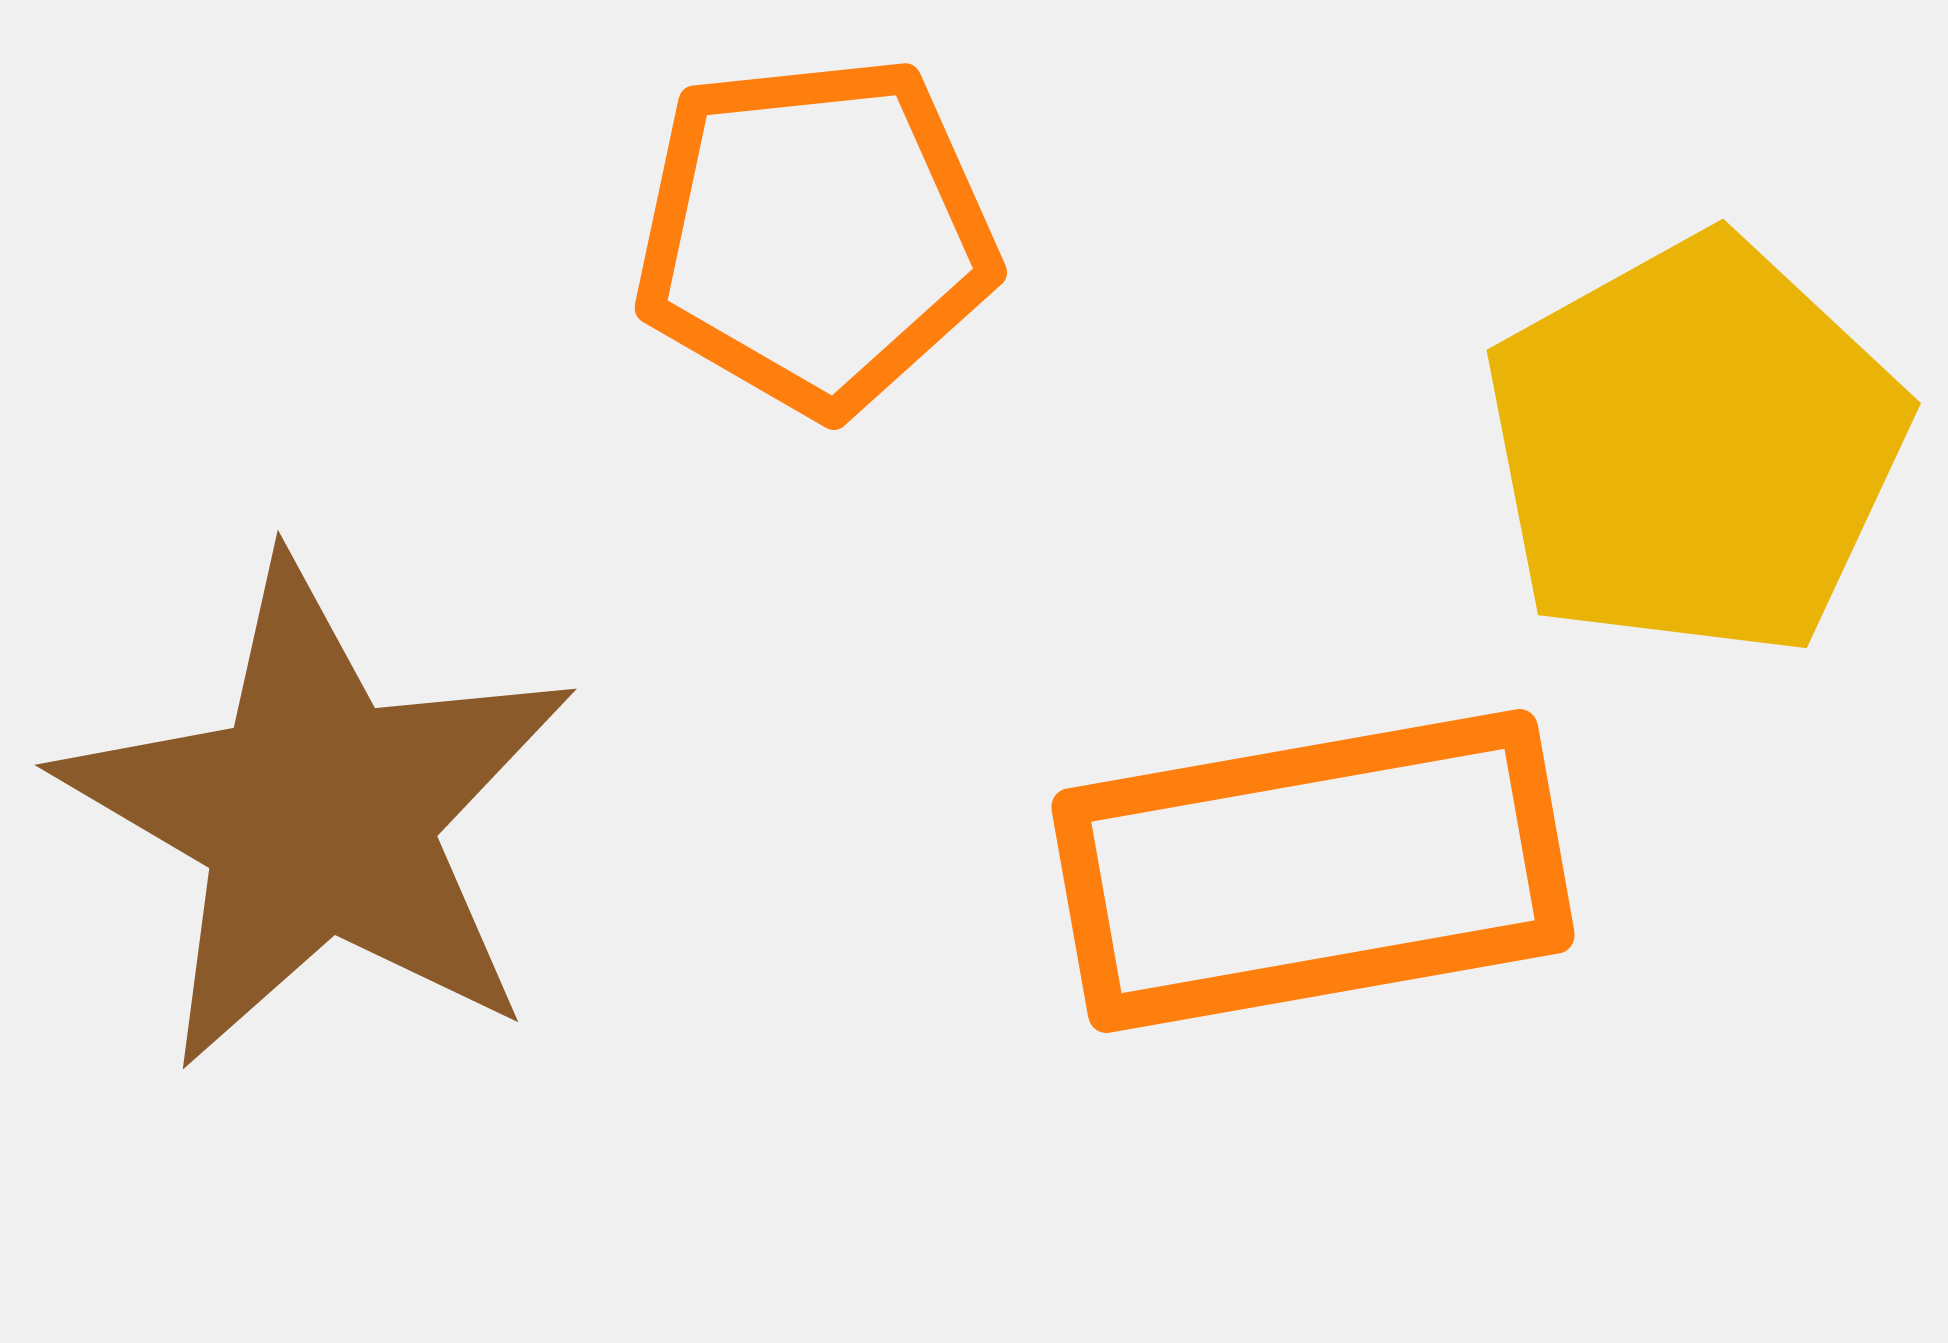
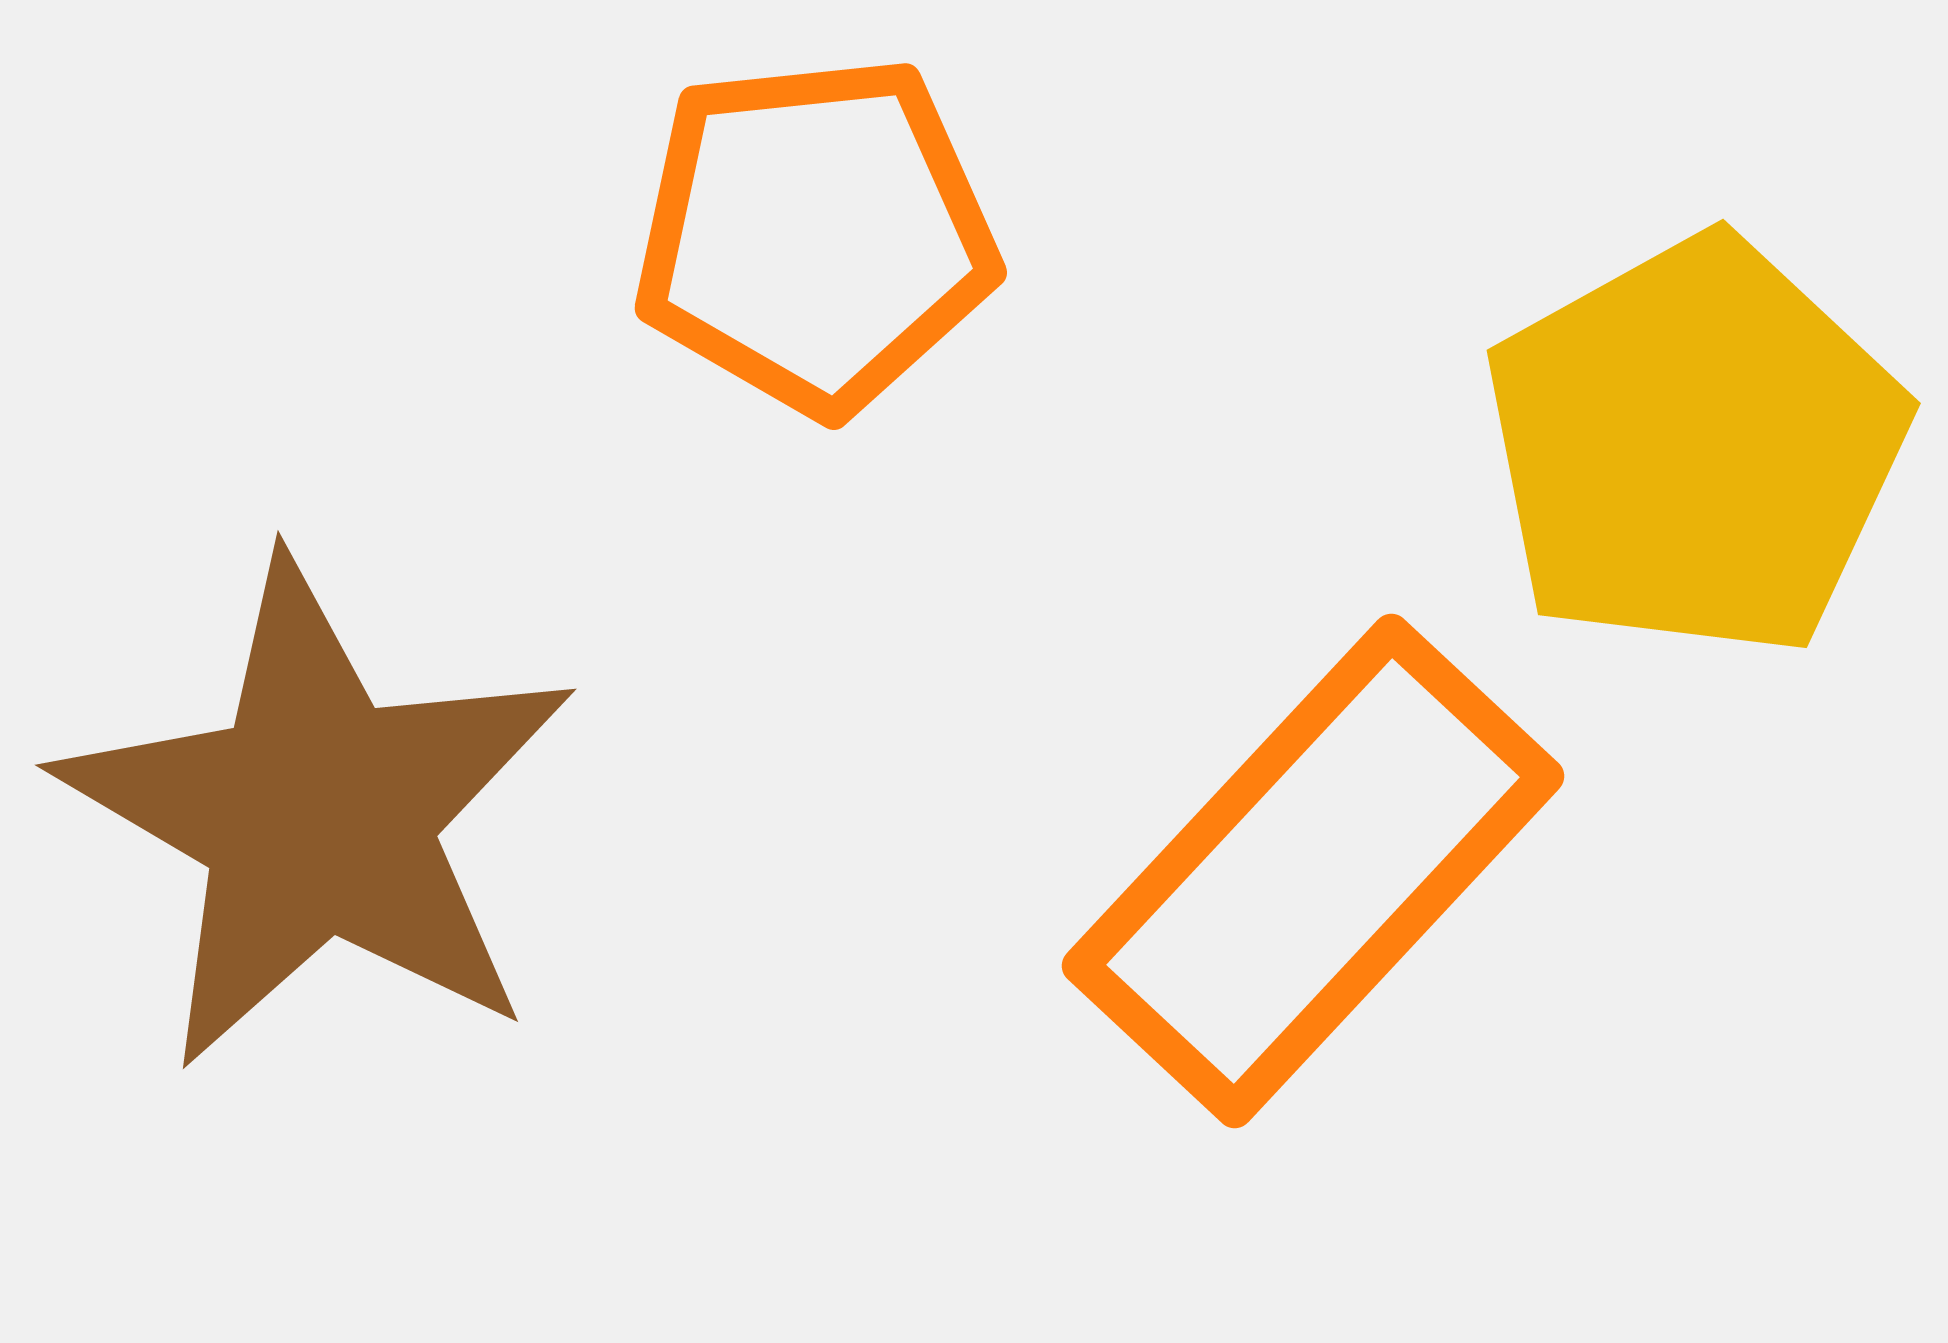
orange rectangle: rotated 37 degrees counterclockwise
